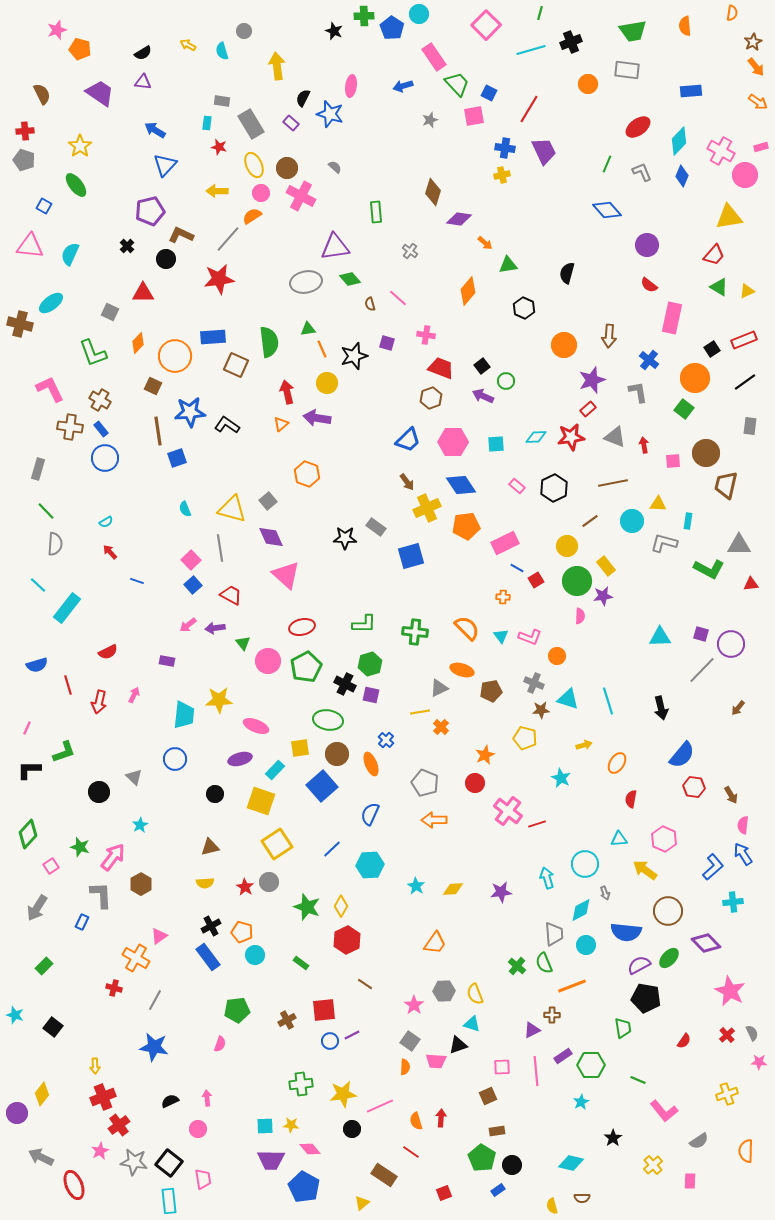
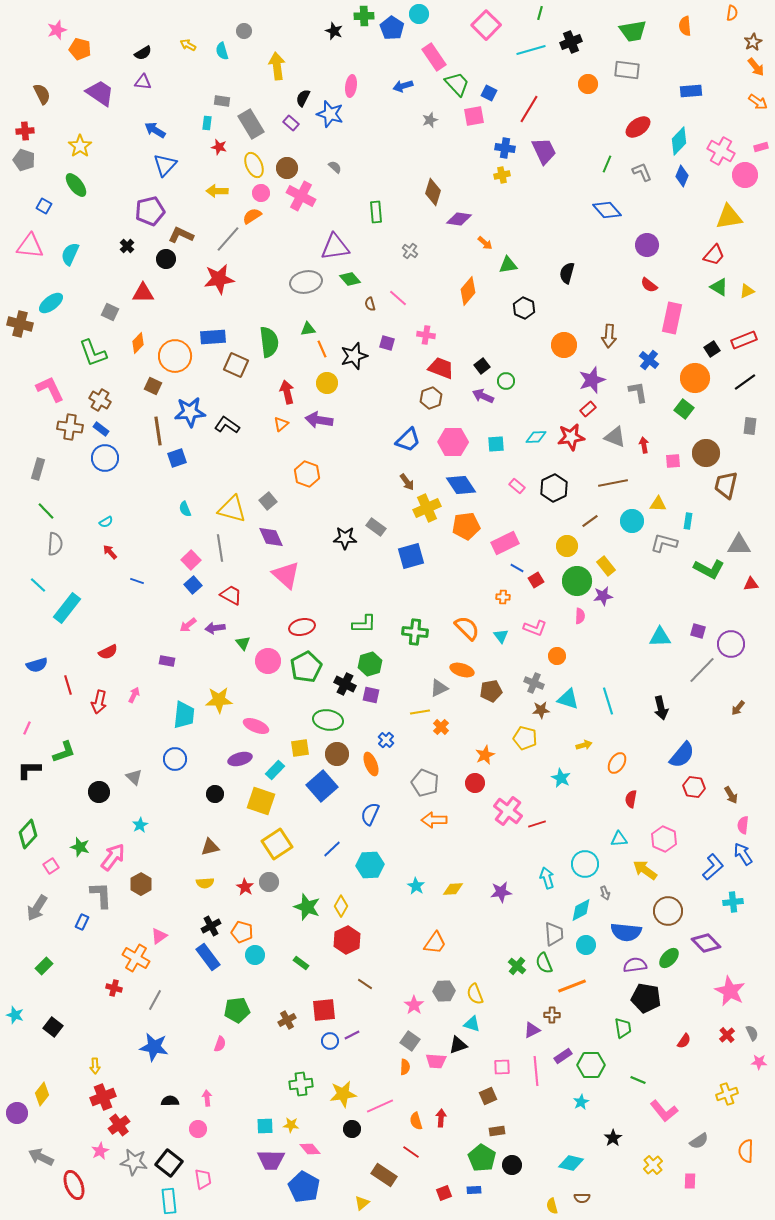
purple arrow at (317, 418): moved 2 px right, 2 px down
blue rectangle at (101, 429): rotated 14 degrees counterclockwise
purple square at (701, 634): moved 3 px left, 3 px up
pink L-shape at (530, 637): moved 5 px right, 9 px up
purple semicircle at (639, 965): moved 4 px left; rotated 20 degrees clockwise
black semicircle at (170, 1101): rotated 24 degrees clockwise
blue rectangle at (498, 1190): moved 24 px left; rotated 32 degrees clockwise
